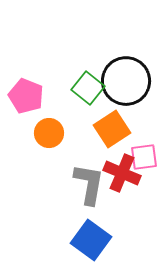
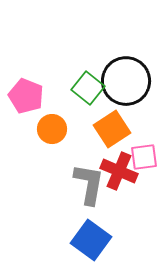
orange circle: moved 3 px right, 4 px up
red cross: moved 3 px left, 2 px up
